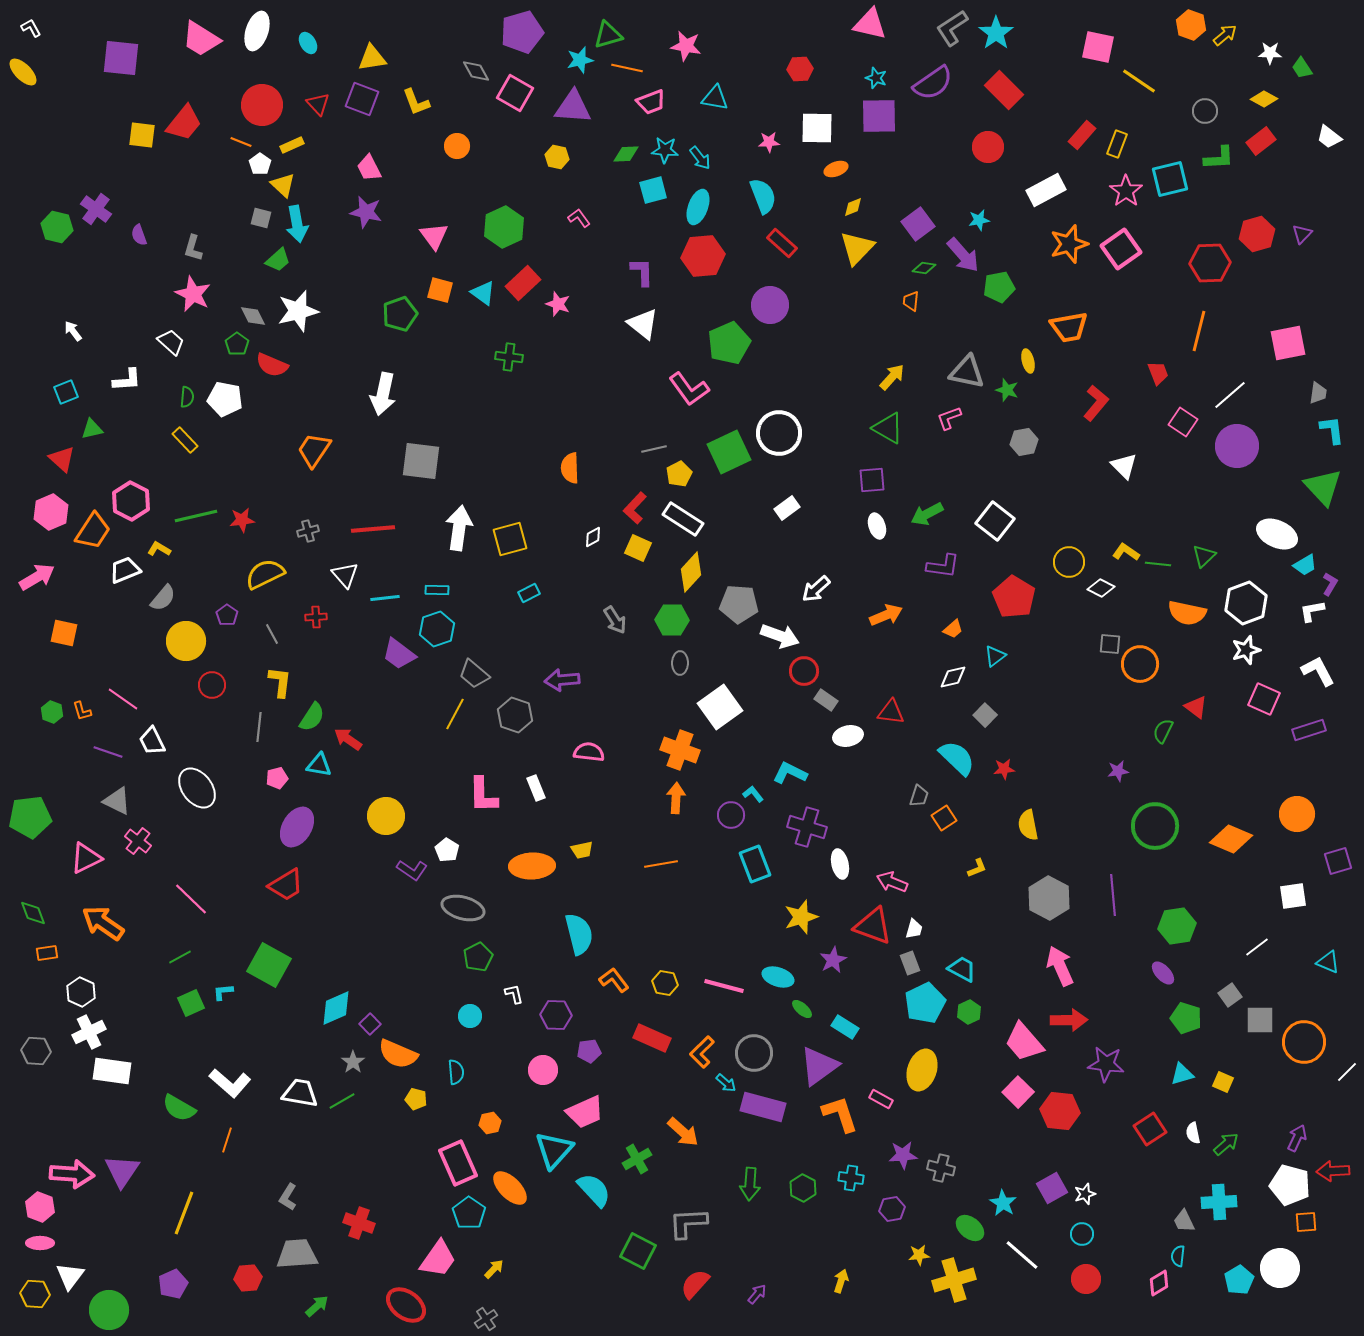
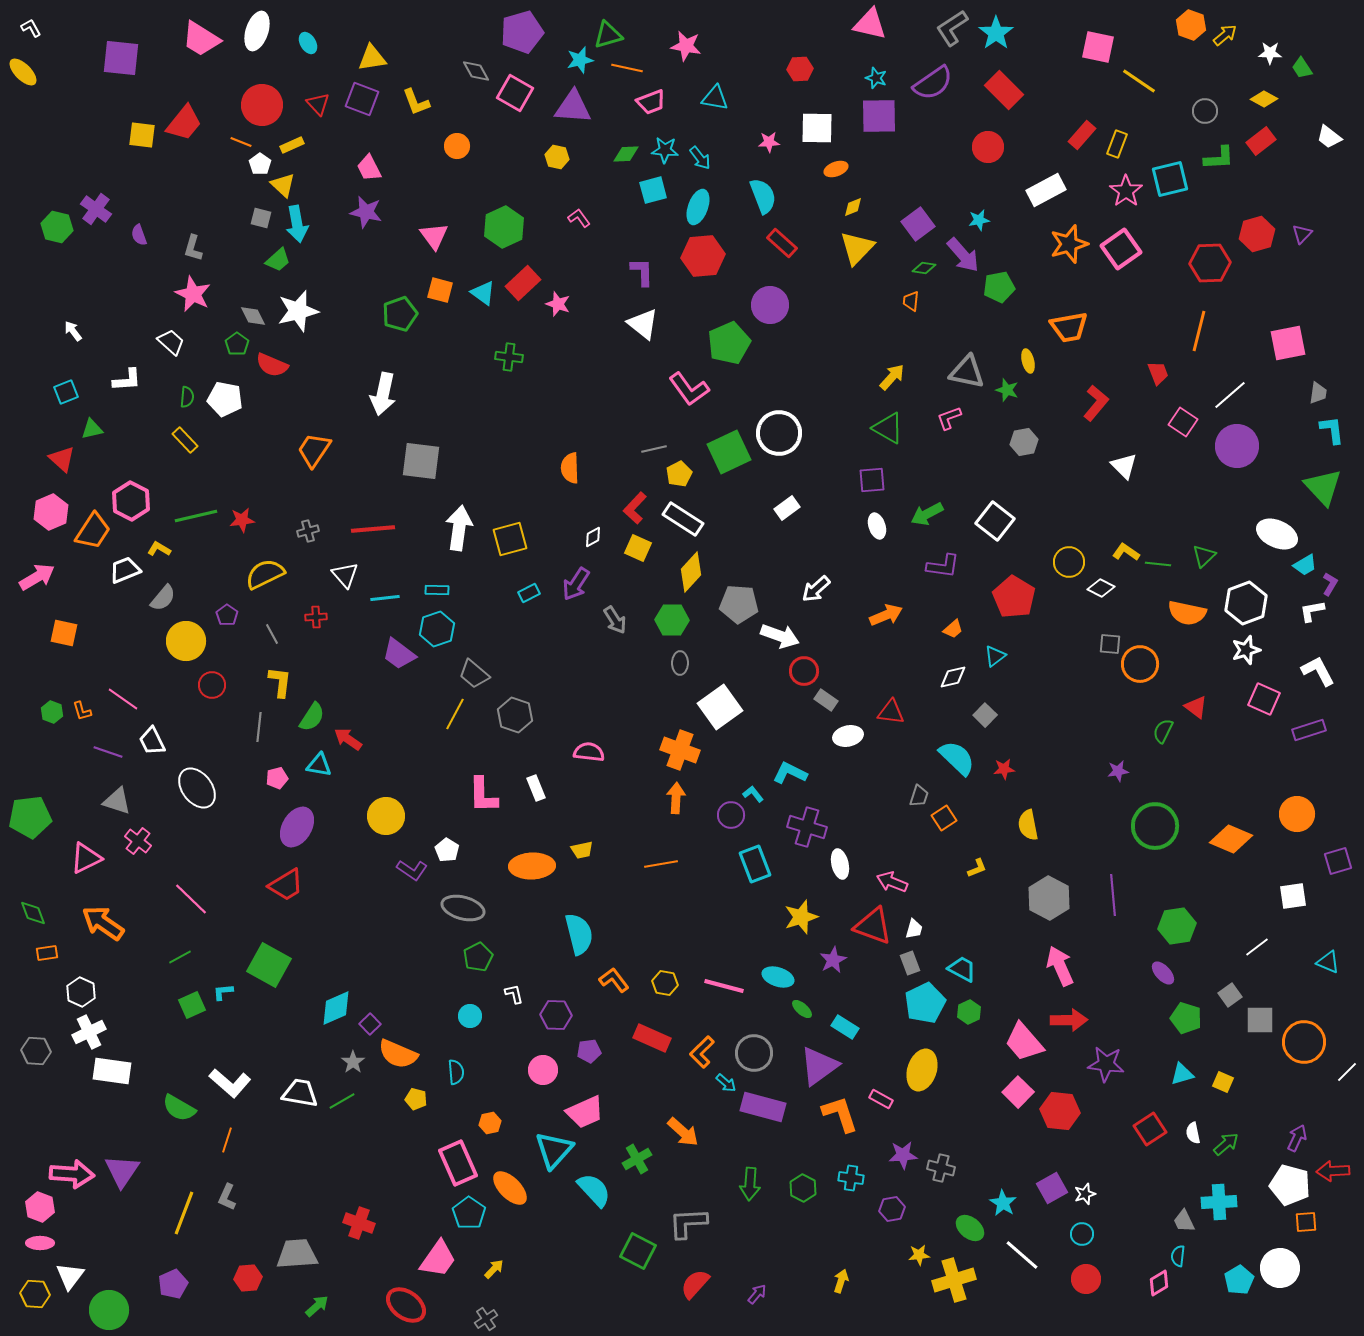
purple arrow at (562, 680): moved 14 px right, 96 px up; rotated 52 degrees counterclockwise
gray triangle at (117, 801): rotated 8 degrees counterclockwise
green square at (191, 1003): moved 1 px right, 2 px down
gray L-shape at (288, 1197): moved 61 px left; rotated 8 degrees counterclockwise
